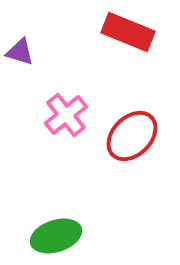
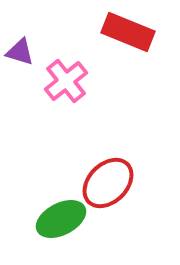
pink cross: moved 34 px up
red ellipse: moved 24 px left, 47 px down
green ellipse: moved 5 px right, 17 px up; rotated 9 degrees counterclockwise
